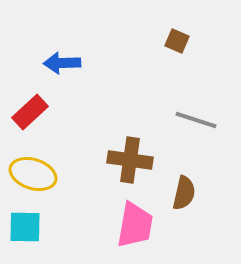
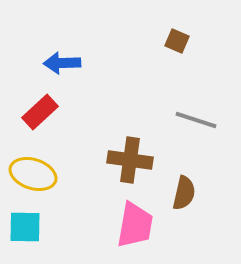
red rectangle: moved 10 px right
